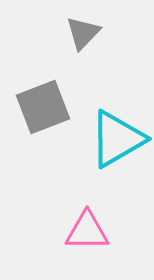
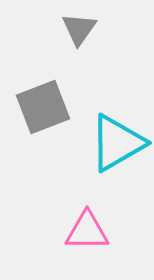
gray triangle: moved 4 px left, 4 px up; rotated 9 degrees counterclockwise
cyan triangle: moved 4 px down
